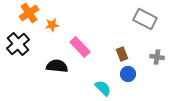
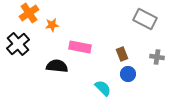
pink rectangle: rotated 35 degrees counterclockwise
